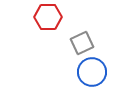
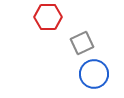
blue circle: moved 2 px right, 2 px down
